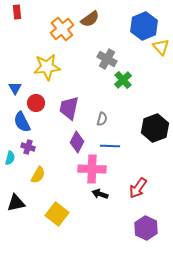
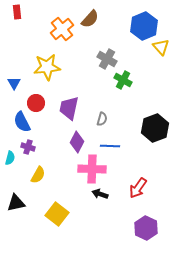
brown semicircle: rotated 12 degrees counterclockwise
green cross: rotated 18 degrees counterclockwise
blue triangle: moved 1 px left, 5 px up
